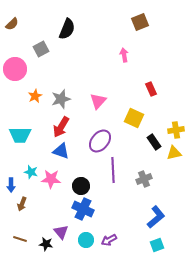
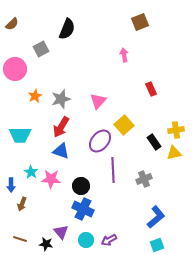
yellow square: moved 10 px left, 7 px down; rotated 24 degrees clockwise
cyan star: rotated 16 degrees clockwise
